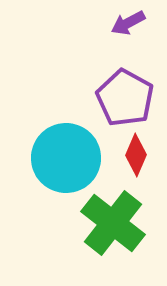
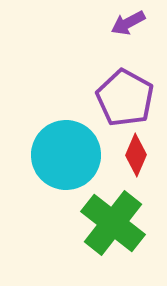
cyan circle: moved 3 px up
